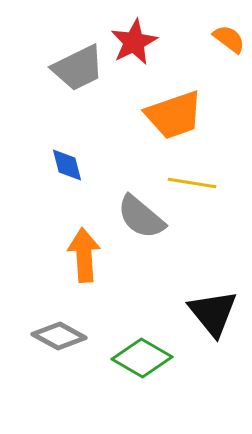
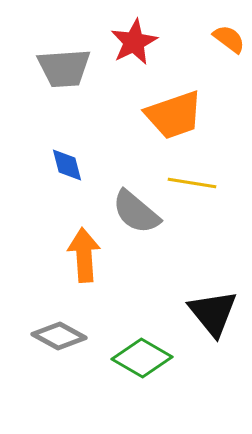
gray trapezoid: moved 14 px left; rotated 22 degrees clockwise
gray semicircle: moved 5 px left, 5 px up
